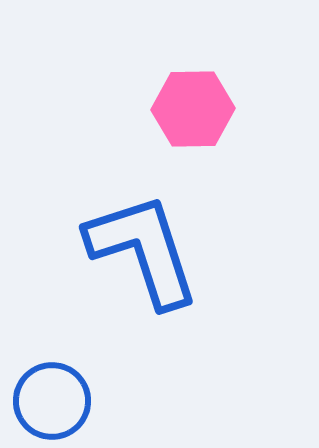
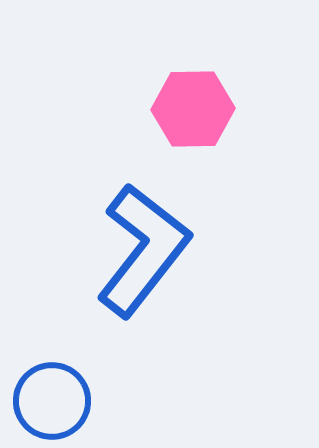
blue L-shape: rotated 56 degrees clockwise
